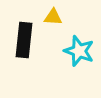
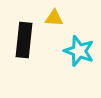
yellow triangle: moved 1 px right, 1 px down
